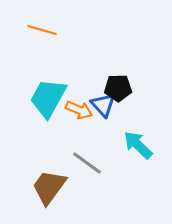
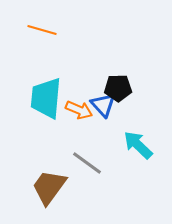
cyan trapezoid: moved 2 px left; rotated 24 degrees counterclockwise
